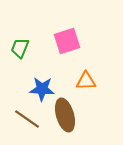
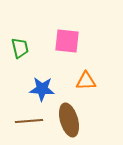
pink square: rotated 24 degrees clockwise
green trapezoid: rotated 145 degrees clockwise
brown ellipse: moved 4 px right, 5 px down
brown line: moved 2 px right, 2 px down; rotated 40 degrees counterclockwise
